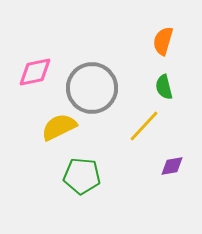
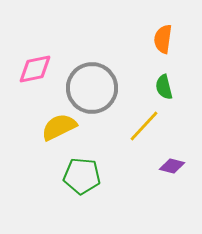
orange semicircle: moved 2 px up; rotated 8 degrees counterclockwise
pink diamond: moved 3 px up
purple diamond: rotated 25 degrees clockwise
